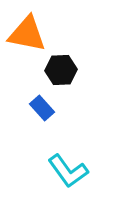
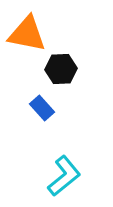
black hexagon: moved 1 px up
cyan L-shape: moved 4 px left, 5 px down; rotated 93 degrees counterclockwise
